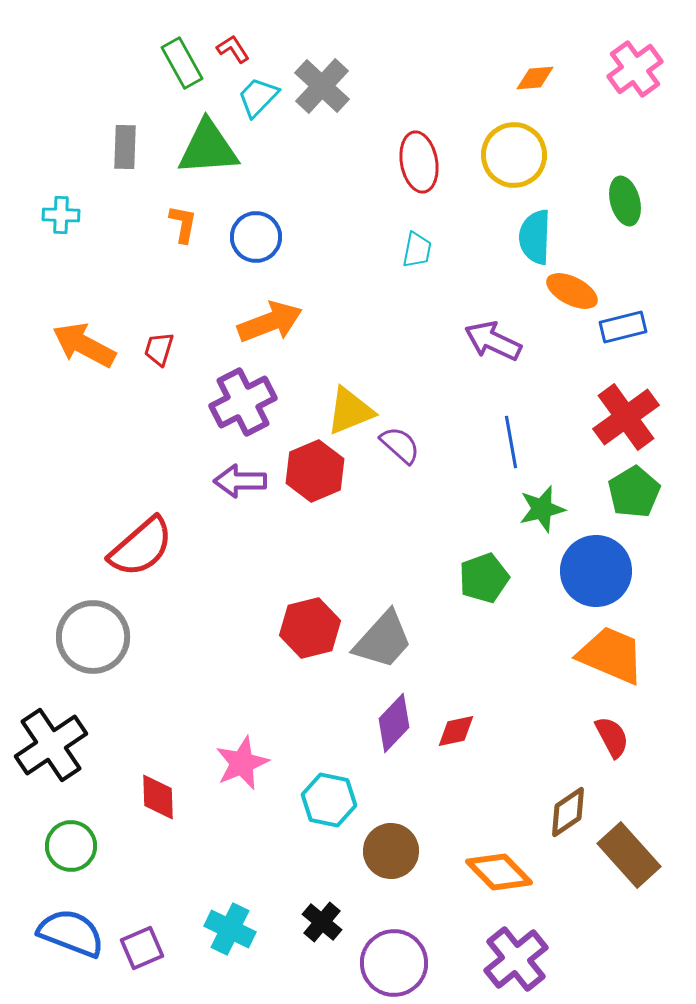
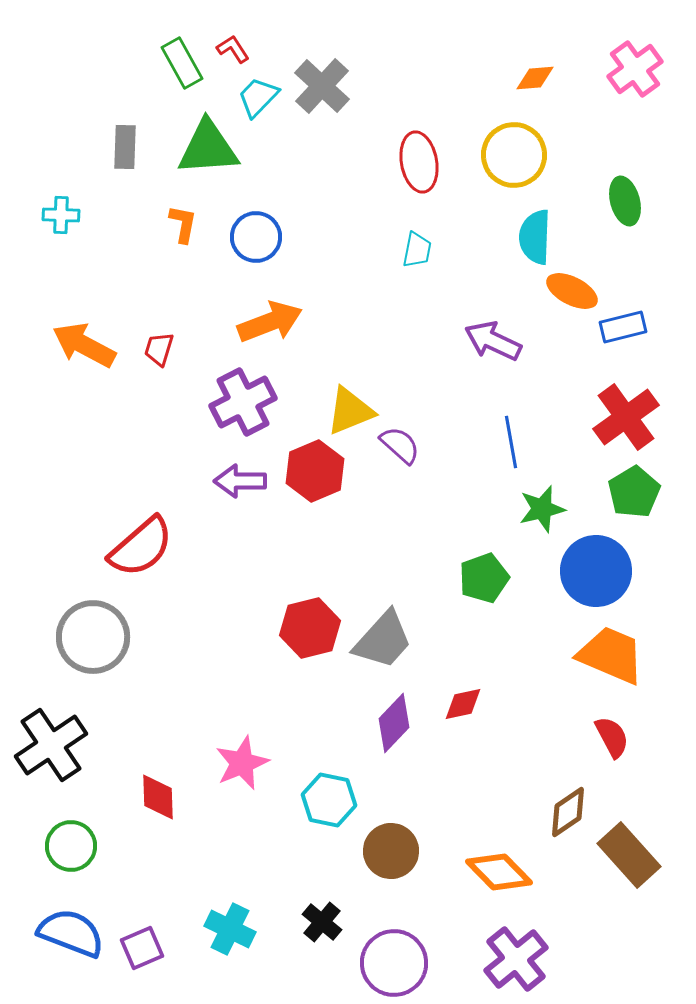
red diamond at (456, 731): moved 7 px right, 27 px up
